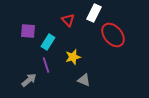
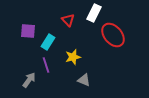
gray arrow: rotated 14 degrees counterclockwise
